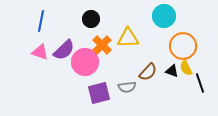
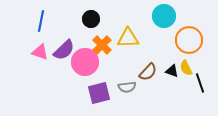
orange circle: moved 6 px right, 6 px up
